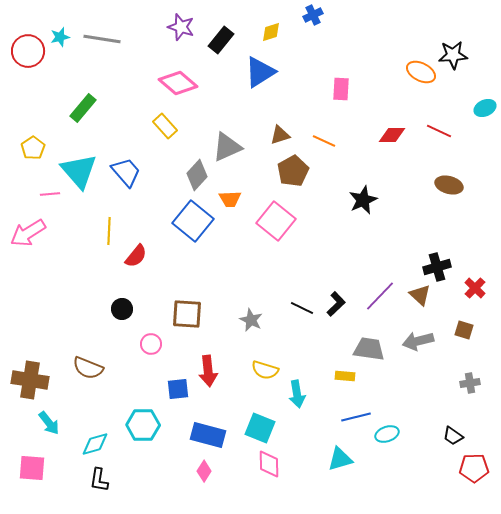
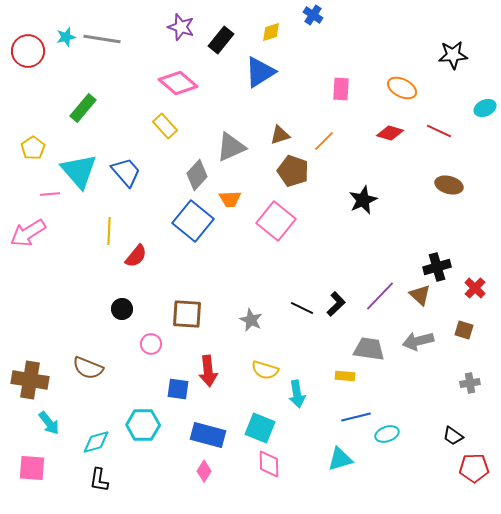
blue cross at (313, 15): rotated 30 degrees counterclockwise
cyan star at (60, 37): moved 6 px right
orange ellipse at (421, 72): moved 19 px left, 16 px down
red diamond at (392, 135): moved 2 px left, 2 px up; rotated 16 degrees clockwise
orange line at (324, 141): rotated 70 degrees counterclockwise
gray triangle at (227, 147): moved 4 px right
brown pentagon at (293, 171): rotated 24 degrees counterclockwise
blue square at (178, 389): rotated 15 degrees clockwise
cyan diamond at (95, 444): moved 1 px right, 2 px up
